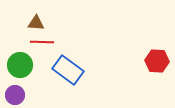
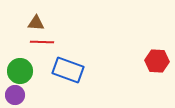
green circle: moved 6 px down
blue rectangle: rotated 16 degrees counterclockwise
